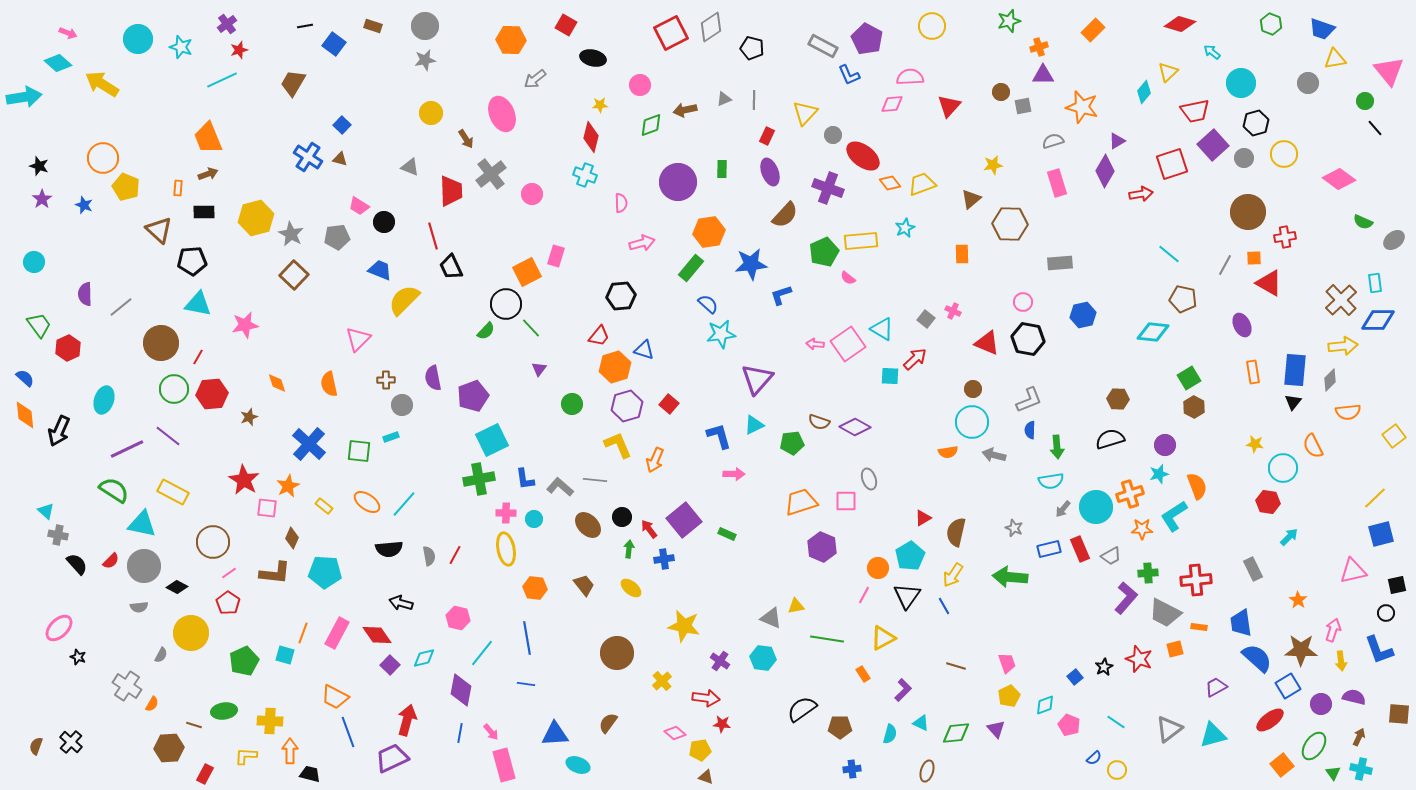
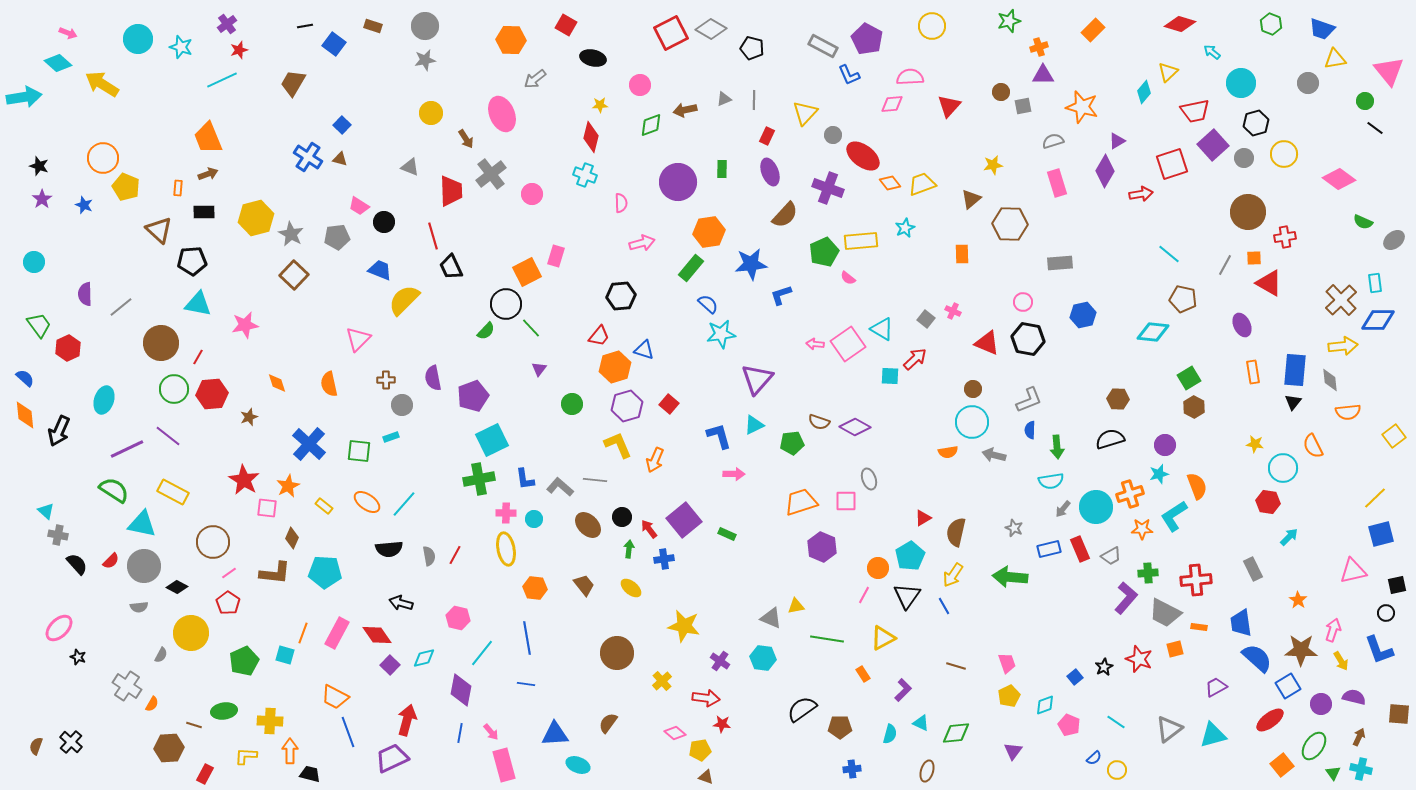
gray diamond at (711, 27): moved 2 px down; rotated 64 degrees clockwise
black line at (1375, 128): rotated 12 degrees counterclockwise
gray diamond at (1330, 380): rotated 50 degrees counterclockwise
yellow arrow at (1341, 661): rotated 24 degrees counterclockwise
purple triangle at (996, 729): moved 17 px right, 22 px down; rotated 18 degrees clockwise
